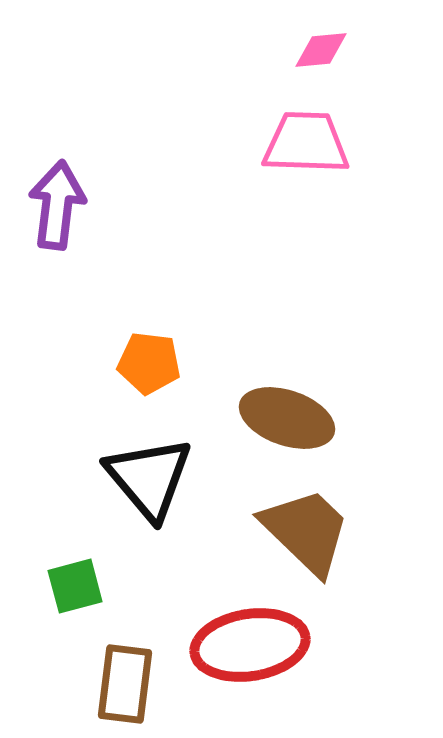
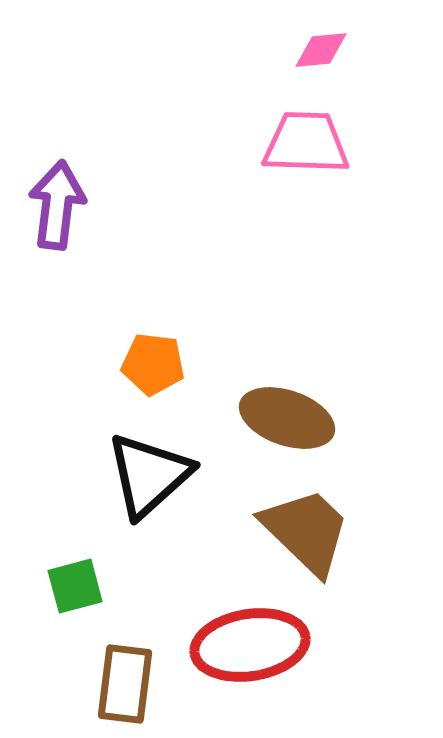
orange pentagon: moved 4 px right, 1 px down
black triangle: moved 3 px up; rotated 28 degrees clockwise
